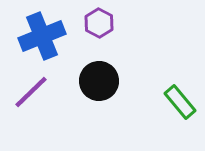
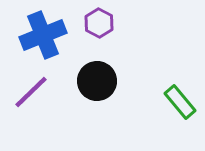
blue cross: moved 1 px right, 1 px up
black circle: moved 2 px left
